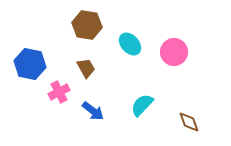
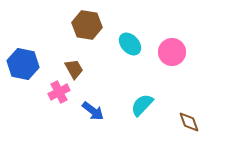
pink circle: moved 2 px left
blue hexagon: moved 7 px left
brown trapezoid: moved 12 px left, 1 px down
